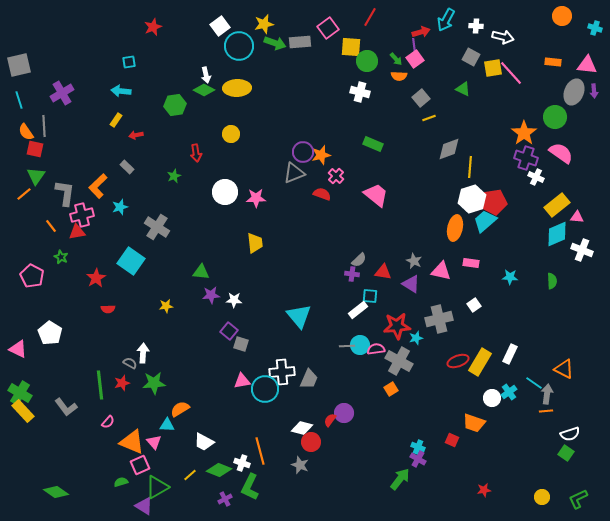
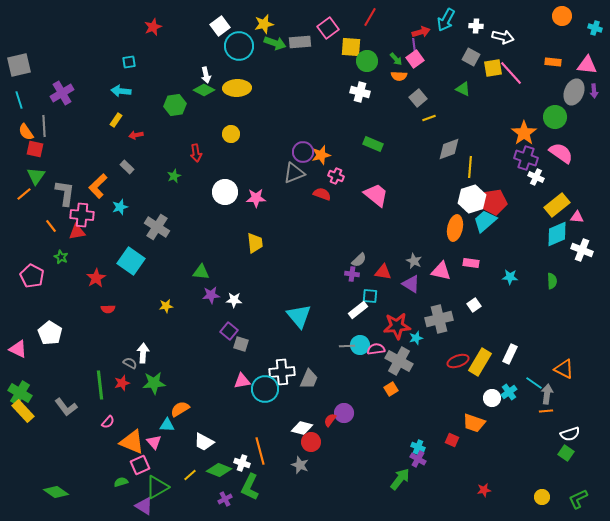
gray square at (421, 98): moved 3 px left
pink cross at (336, 176): rotated 21 degrees counterclockwise
pink cross at (82, 215): rotated 20 degrees clockwise
